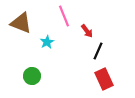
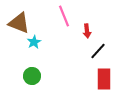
brown triangle: moved 2 px left
red arrow: rotated 32 degrees clockwise
cyan star: moved 13 px left
black line: rotated 18 degrees clockwise
red rectangle: rotated 25 degrees clockwise
